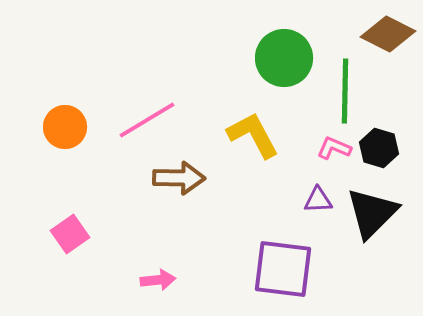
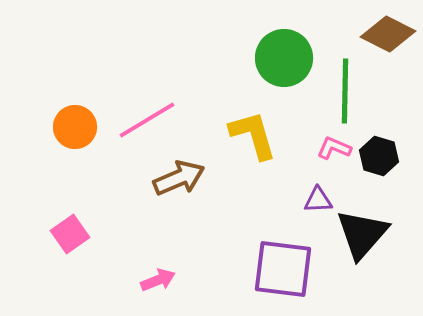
orange circle: moved 10 px right
yellow L-shape: rotated 12 degrees clockwise
black hexagon: moved 8 px down
brown arrow: rotated 24 degrees counterclockwise
black triangle: moved 10 px left, 21 px down; rotated 4 degrees counterclockwise
pink arrow: rotated 16 degrees counterclockwise
